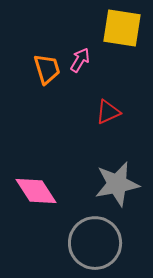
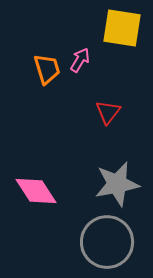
red triangle: rotated 28 degrees counterclockwise
gray circle: moved 12 px right, 1 px up
